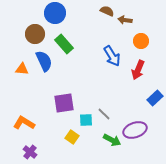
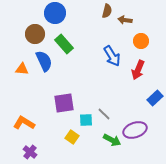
brown semicircle: rotated 80 degrees clockwise
